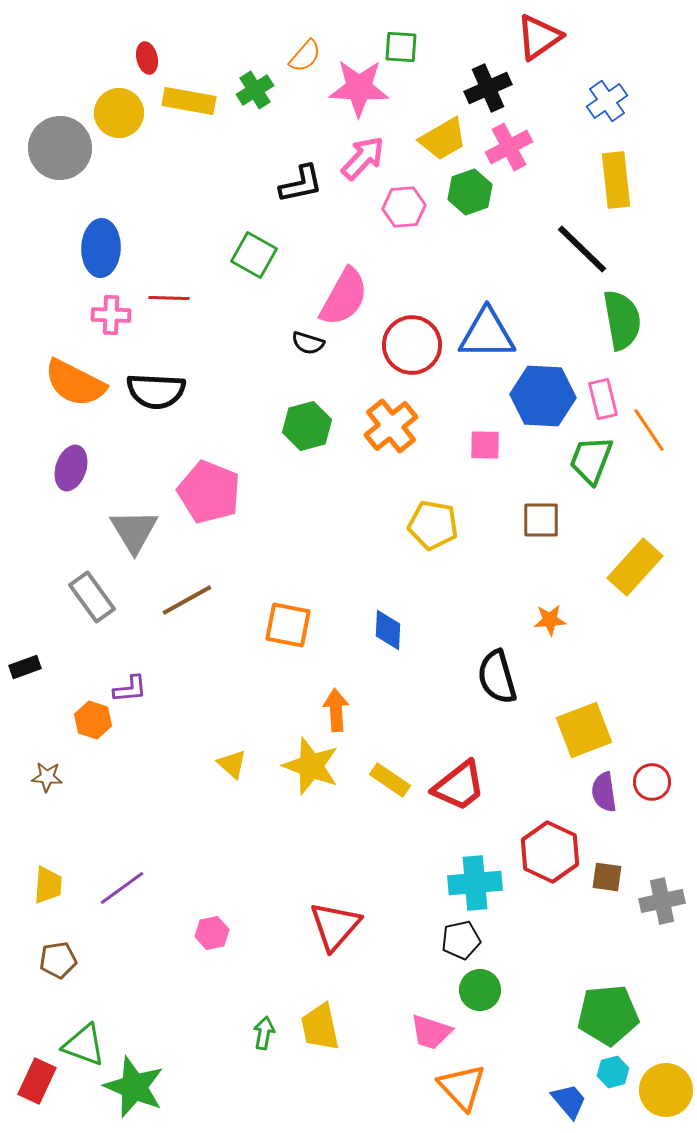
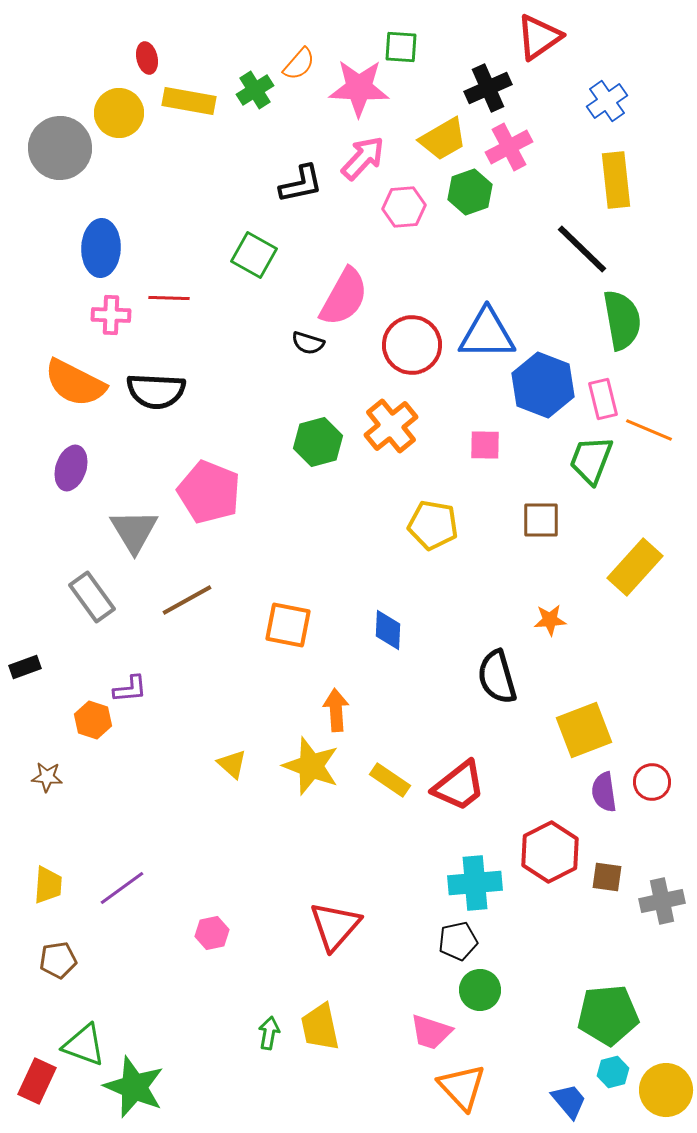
orange semicircle at (305, 56): moved 6 px left, 8 px down
blue hexagon at (543, 396): moved 11 px up; rotated 18 degrees clockwise
green hexagon at (307, 426): moved 11 px right, 16 px down
orange line at (649, 430): rotated 33 degrees counterclockwise
red hexagon at (550, 852): rotated 8 degrees clockwise
black pentagon at (461, 940): moved 3 px left, 1 px down
green arrow at (264, 1033): moved 5 px right
